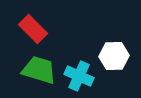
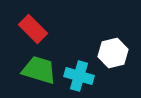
white hexagon: moved 1 px left, 3 px up; rotated 12 degrees counterclockwise
cyan cross: rotated 8 degrees counterclockwise
